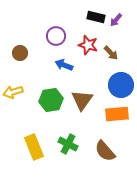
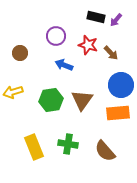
orange rectangle: moved 1 px right, 1 px up
green cross: rotated 18 degrees counterclockwise
